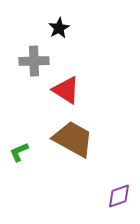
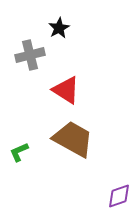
gray cross: moved 4 px left, 6 px up; rotated 12 degrees counterclockwise
